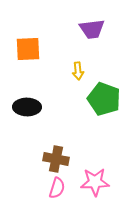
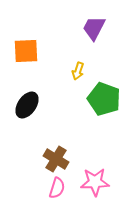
purple trapezoid: moved 2 px right, 1 px up; rotated 124 degrees clockwise
orange square: moved 2 px left, 2 px down
yellow arrow: rotated 24 degrees clockwise
black ellipse: moved 2 px up; rotated 56 degrees counterclockwise
brown cross: rotated 20 degrees clockwise
